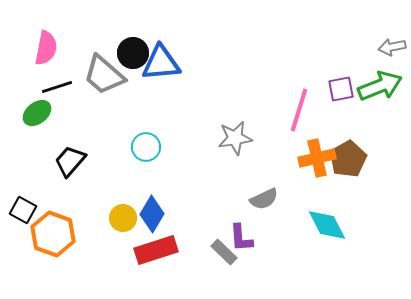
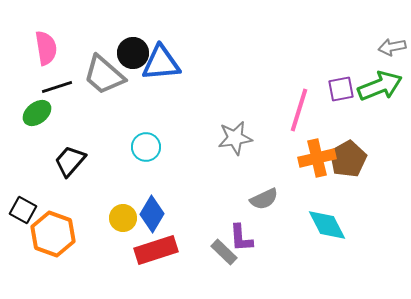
pink semicircle: rotated 20 degrees counterclockwise
